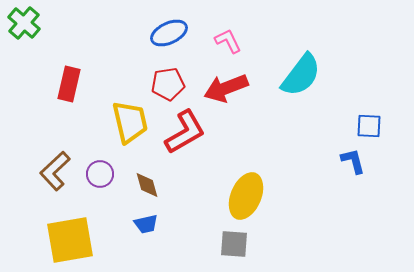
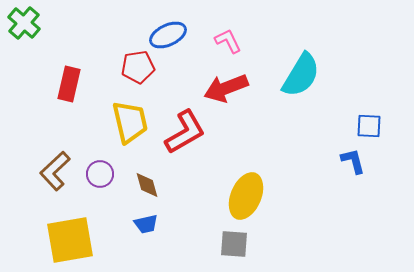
blue ellipse: moved 1 px left, 2 px down
cyan semicircle: rotated 6 degrees counterclockwise
red pentagon: moved 30 px left, 17 px up
